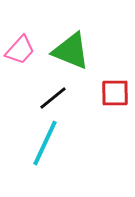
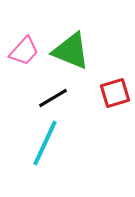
pink trapezoid: moved 4 px right, 1 px down
red square: rotated 16 degrees counterclockwise
black line: rotated 8 degrees clockwise
